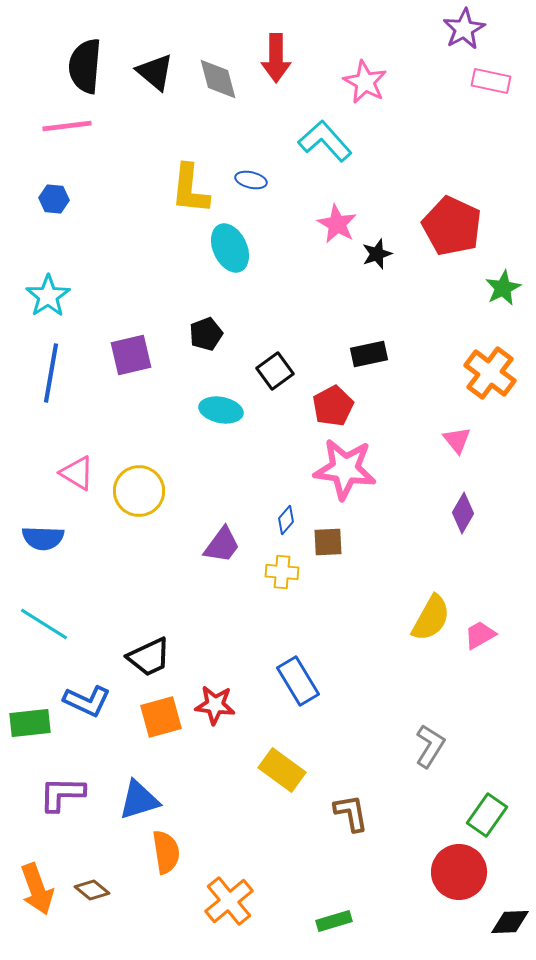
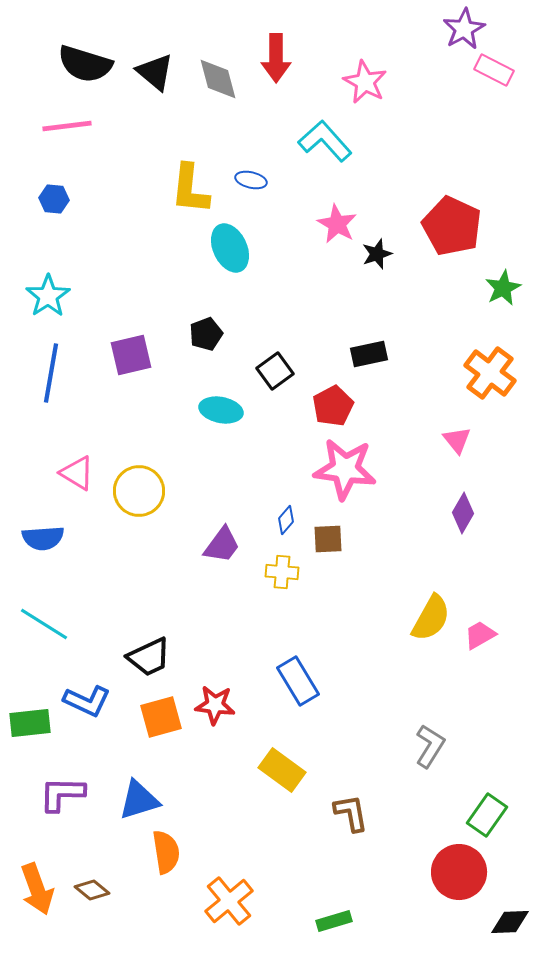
black semicircle at (85, 66): moved 2 px up; rotated 78 degrees counterclockwise
pink rectangle at (491, 81): moved 3 px right, 11 px up; rotated 15 degrees clockwise
blue semicircle at (43, 538): rotated 6 degrees counterclockwise
brown square at (328, 542): moved 3 px up
